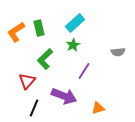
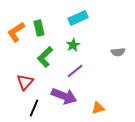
cyan rectangle: moved 3 px right, 5 px up; rotated 18 degrees clockwise
green L-shape: moved 2 px up
purple line: moved 9 px left; rotated 18 degrees clockwise
red triangle: moved 2 px left, 1 px down
